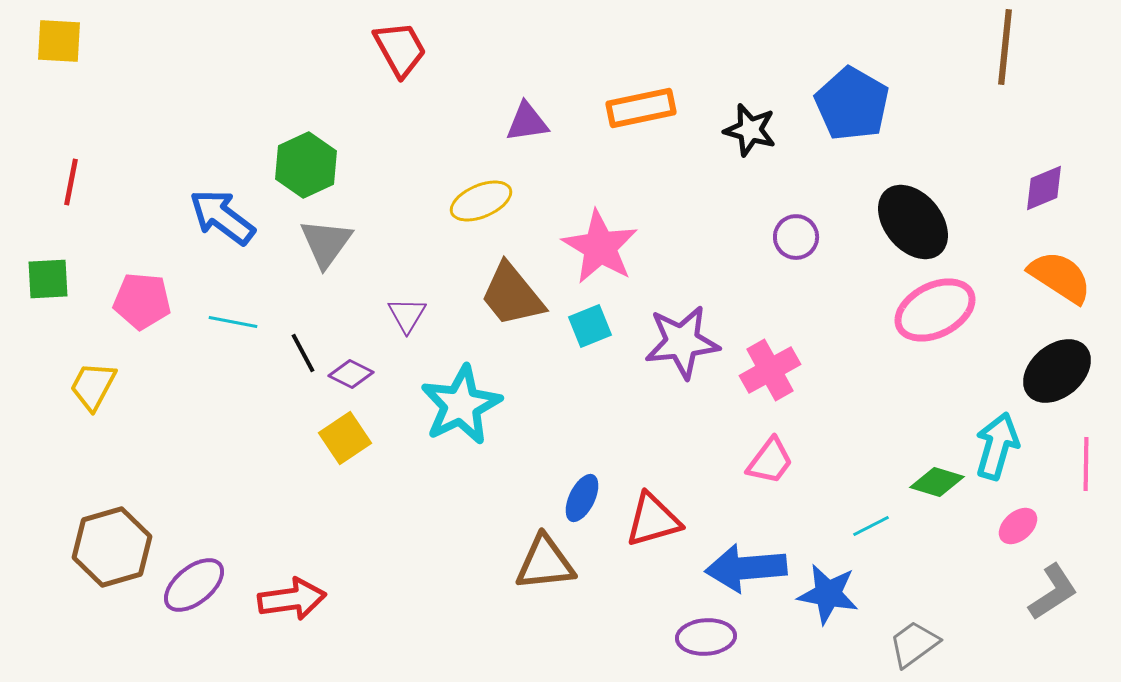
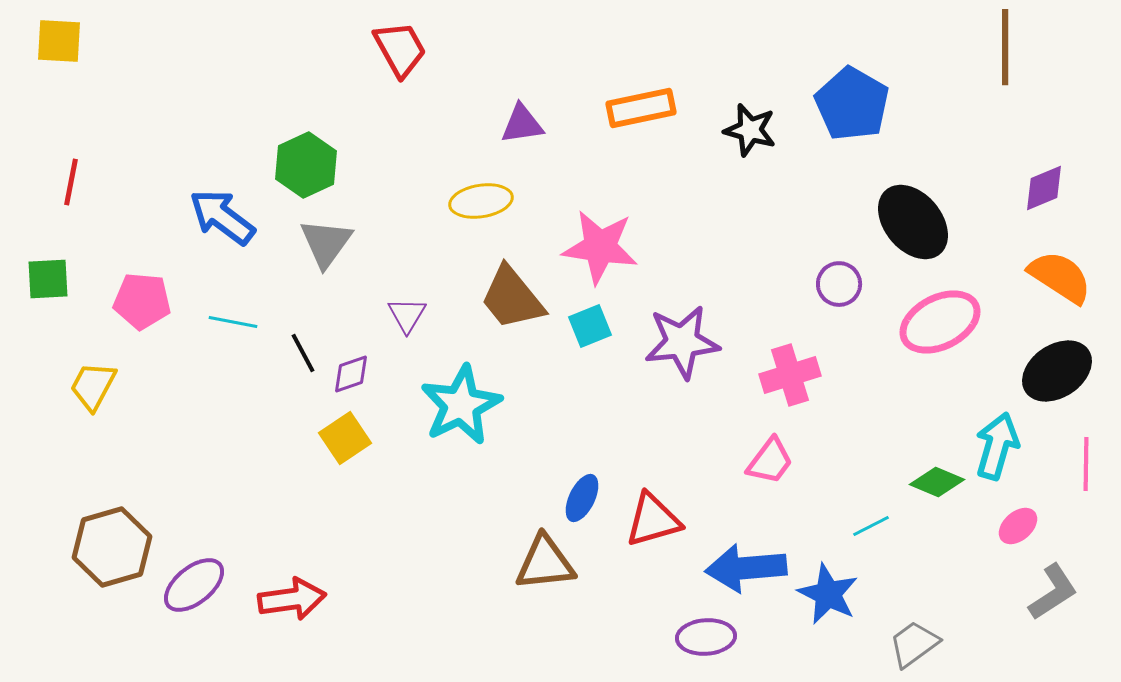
brown line at (1005, 47): rotated 6 degrees counterclockwise
purple triangle at (527, 122): moved 5 px left, 2 px down
yellow ellipse at (481, 201): rotated 14 degrees clockwise
purple circle at (796, 237): moved 43 px right, 47 px down
pink star at (600, 247): rotated 22 degrees counterclockwise
brown trapezoid at (512, 295): moved 3 px down
pink ellipse at (935, 310): moved 5 px right, 12 px down
pink cross at (770, 370): moved 20 px right, 5 px down; rotated 12 degrees clockwise
black ellipse at (1057, 371): rotated 6 degrees clockwise
purple diamond at (351, 374): rotated 45 degrees counterclockwise
green diamond at (937, 482): rotated 6 degrees clockwise
blue star at (828, 594): rotated 16 degrees clockwise
